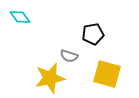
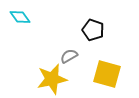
black pentagon: moved 4 px up; rotated 30 degrees clockwise
gray semicircle: rotated 132 degrees clockwise
yellow star: moved 2 px right, 1 px down
